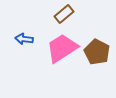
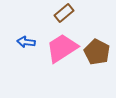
brown rectangle: moved 1 px up
blue arrow: moved 2 px right, 3 px down
